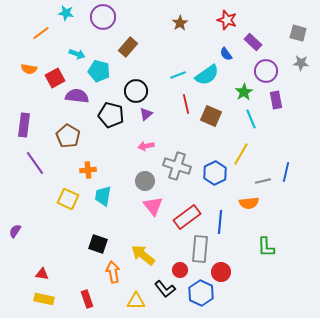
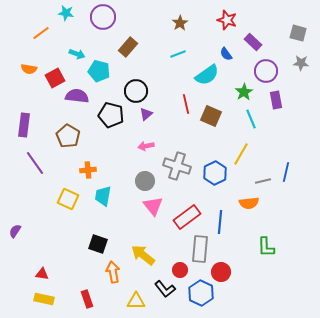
cyan line at (178, 75): moved 21 px up
